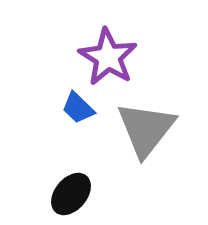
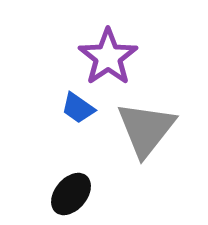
purple star: rotated 6 degrees clockwise
blue trapezoid: rotated 9 degrees counterclockwise
